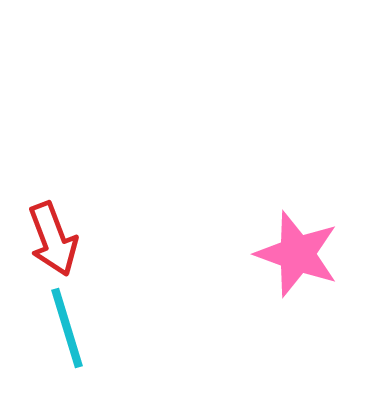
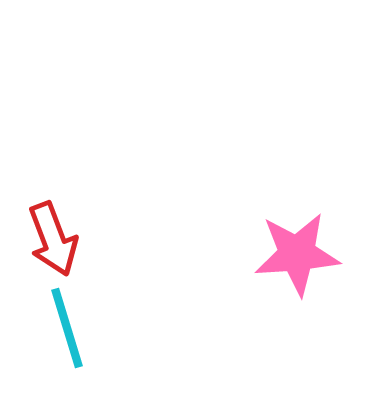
pink star: rotated 24 degrees counterclockwise
